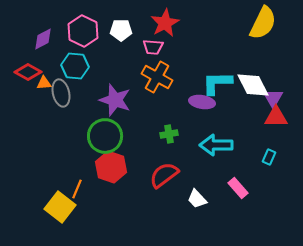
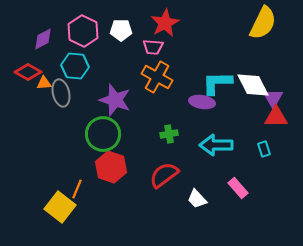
green circle: moved 2 px left, 2 px up
cyan rectangle: moved 5 px left, 8 px up; rotated 42 degrees counterclockwise
